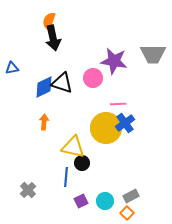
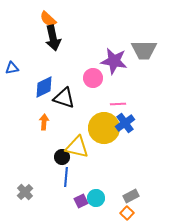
orange semicircle: moved 1 px left, 2 px up; rotated 66 degrees counterclockwise
gray trapezoid: moved 9 px left, 4 px up
black triangle: moved 2 px right, 15 px down
yellow circle: moved 2 px left
yellow triangle: moved 4 px right
black circle: moved 20 px left, 6 px up
gray cross: moved 3 px left, 2 px down
cyan circle: moved 9 px left, 3 px up
